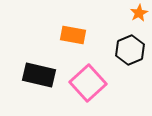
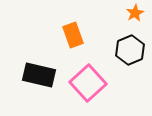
orange star: moved 4 px left
orange rectangle: rotated 60 degrees clockwise
